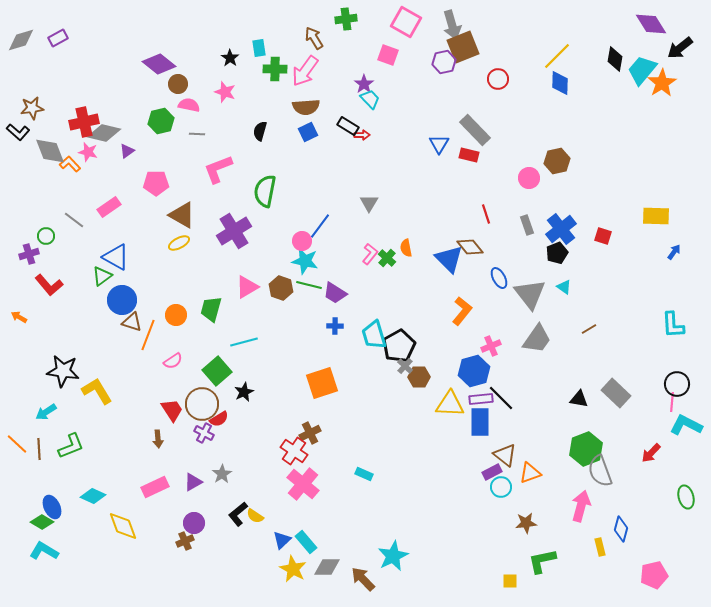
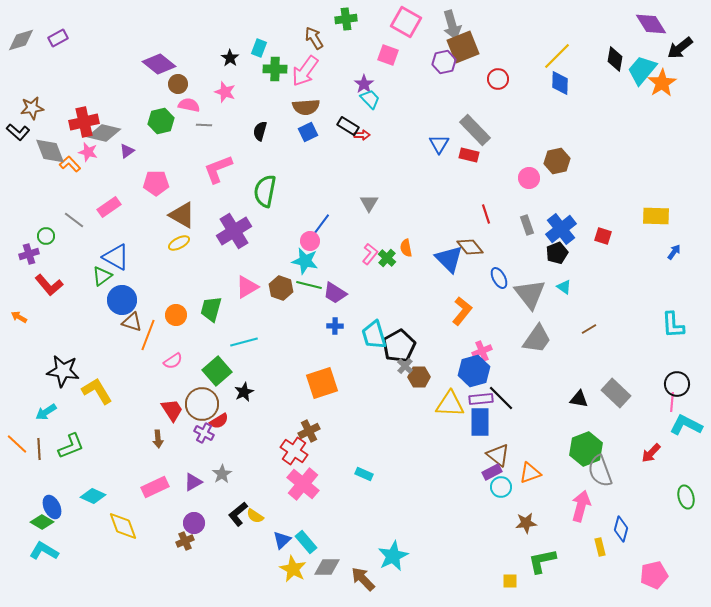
cyan rectangle at (259, 48): rotated 30 degrees clockwise
gray line at (197, 134): moved 7 px right, 9 px up
pink circle at (302, 241): moved 8 px right
pink cross at (491, 346): moved 9 px left, 5 px down
red semicircle at (219, 419): moved 2 px down
brown cross at (310, 433): moved 1 px left, 2 px up
brown triangle at (505, 455): moved 7 px left
